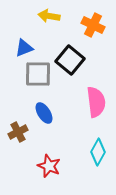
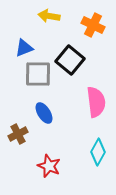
brown cross: moved 2 px down
